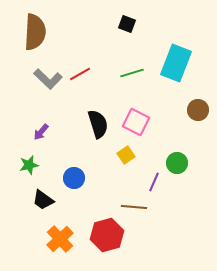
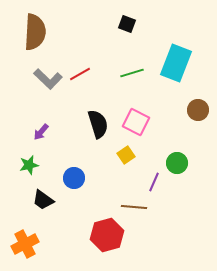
orange cross: moved 35 px left, 5 px down; rotated 16 degrees clockwise
